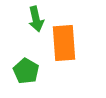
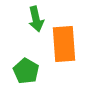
orange rectangle: moved 1 px down
